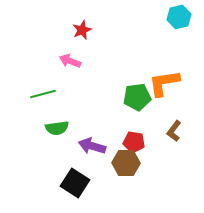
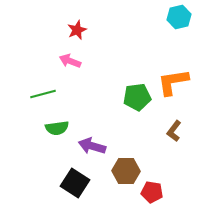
red star: moved 5 px left
orange L-shape: moved 9 px right, 1 px up
red pentagon: moved 18 px right, 50 px down
brown hexagon: moved 8 px down
